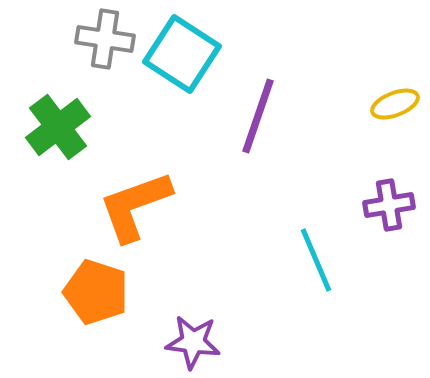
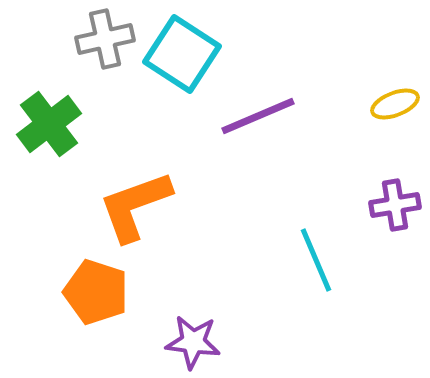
gray cross: rotated 22 degrees counterclockwise
purple line: rotated 48 degrees clockwise
green cross: moved 9 px left, 3 px up
purple cross: moved 6 px right
